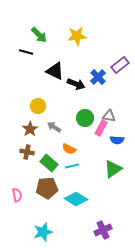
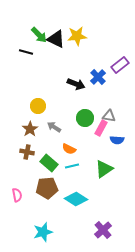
black triangle: moved 1 px right, 32 px up
green triangle: moved 9 px left
purple cross: rotated 18 degrees counterclockwise
